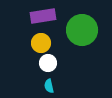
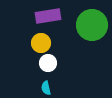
purple rectangle: moved 5 px right
green circle: moved 10 px right, 5 px up
cyan semicircle: moved 3 px left, 2 px down
